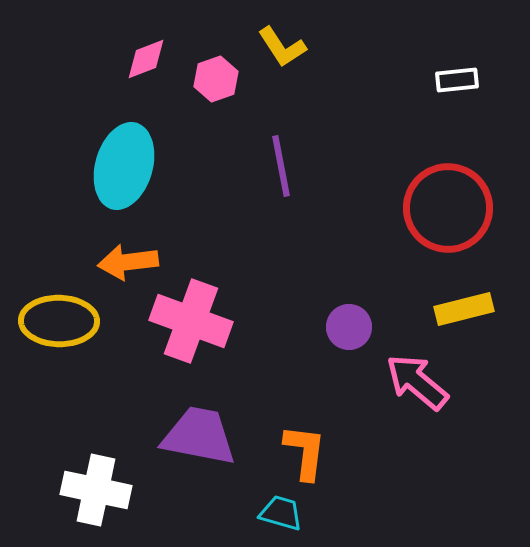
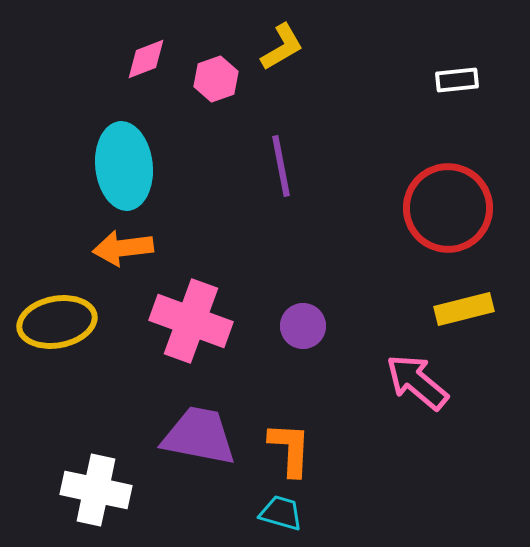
yellow L-shape: rotated 87 degrees counterclockwise
cyan ellipse: rotated 22 degrees counterclockwise
orange arrow: moved 5 px left, 14 px up
yellow ellipse: moved 2 px left, 1 px down; rotated 12 degrees counterclockwise
purple circle: moved 46 px left, 1 px up
orange L-shape: moved 15 px left, 3 px up; rotated 4 degrees counterclockwise
